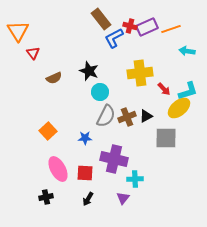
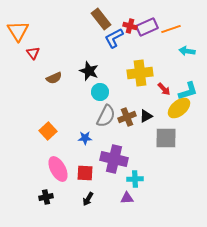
purple triangle: moved 4 px right; rotated 48 degrees clockwise
